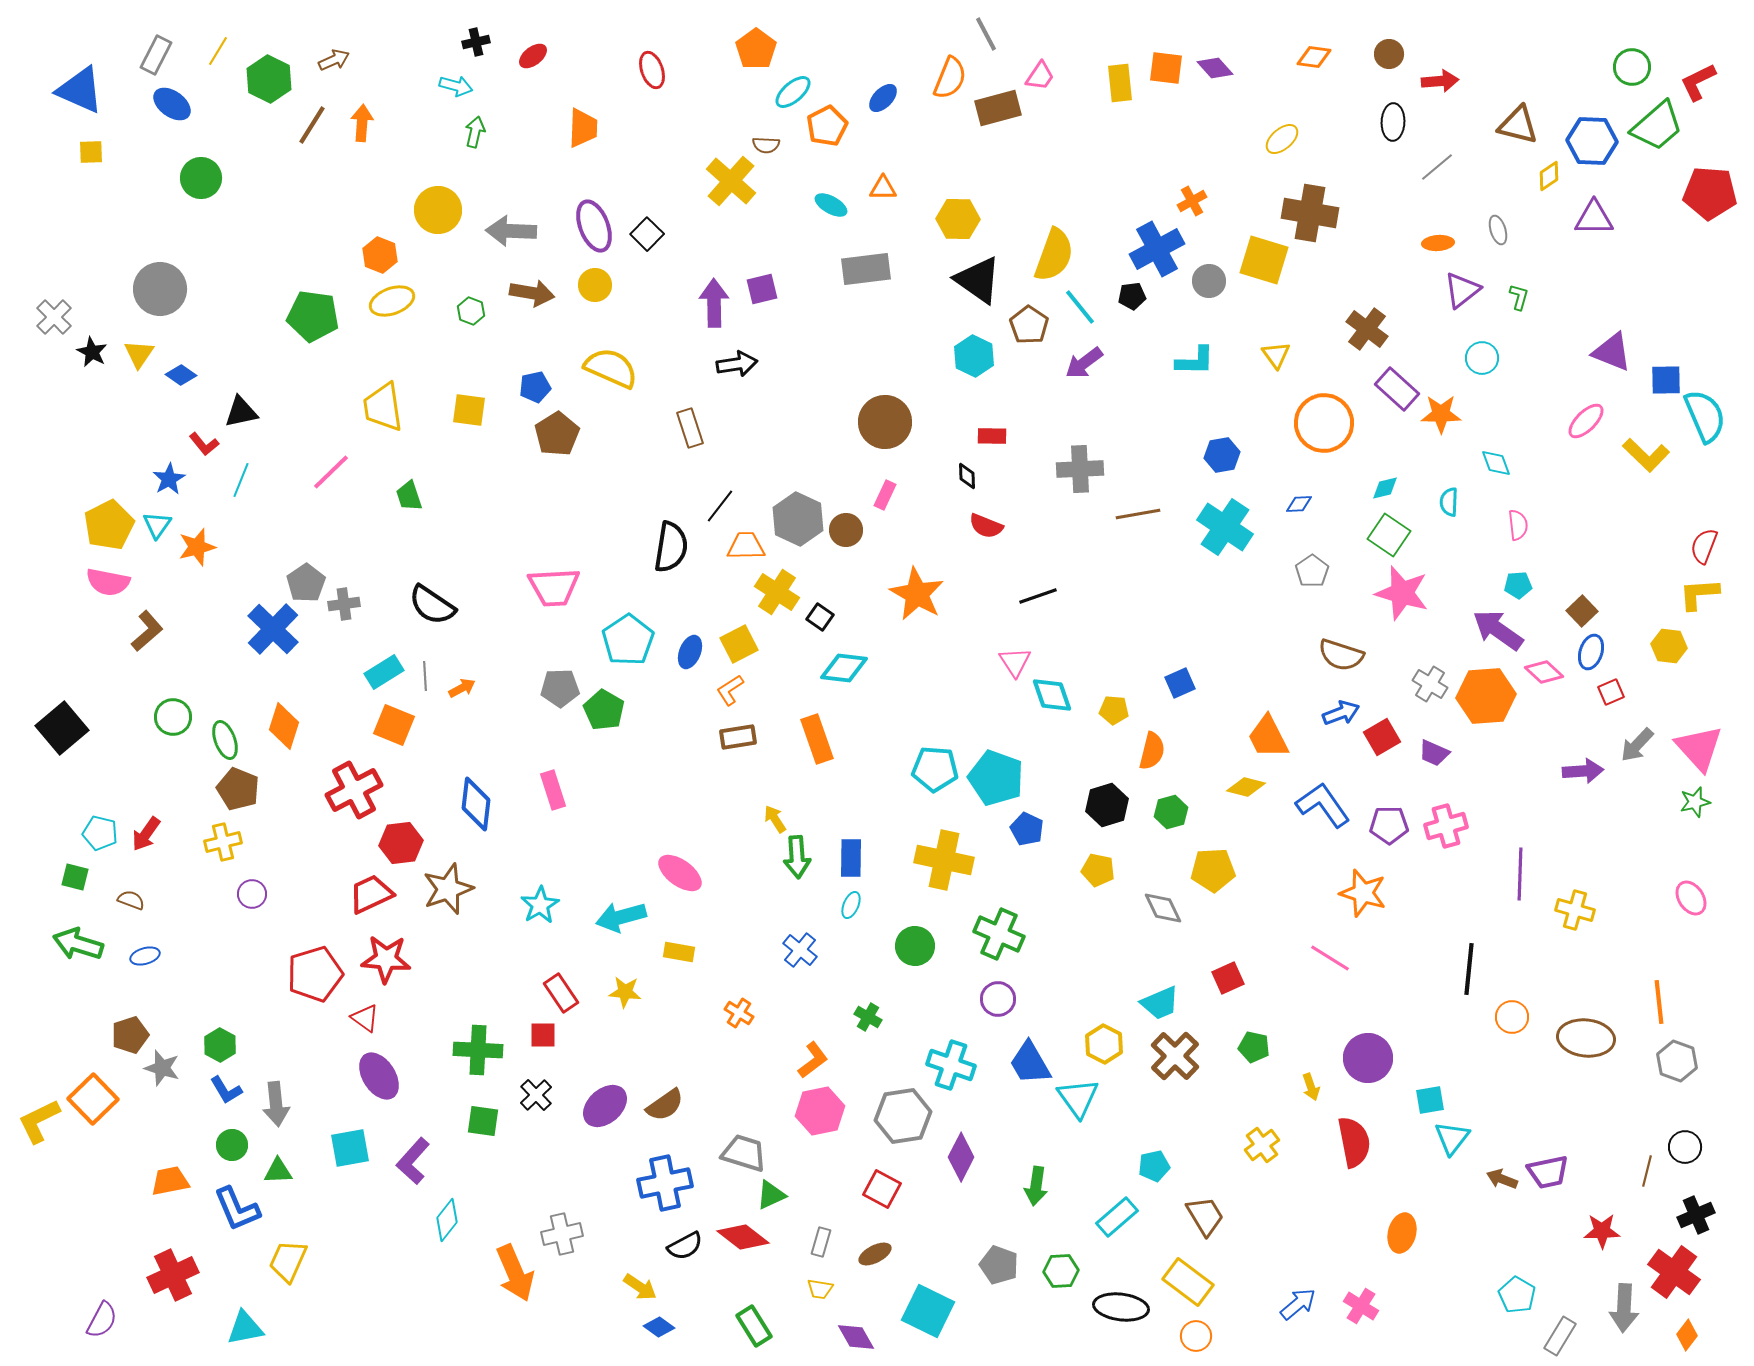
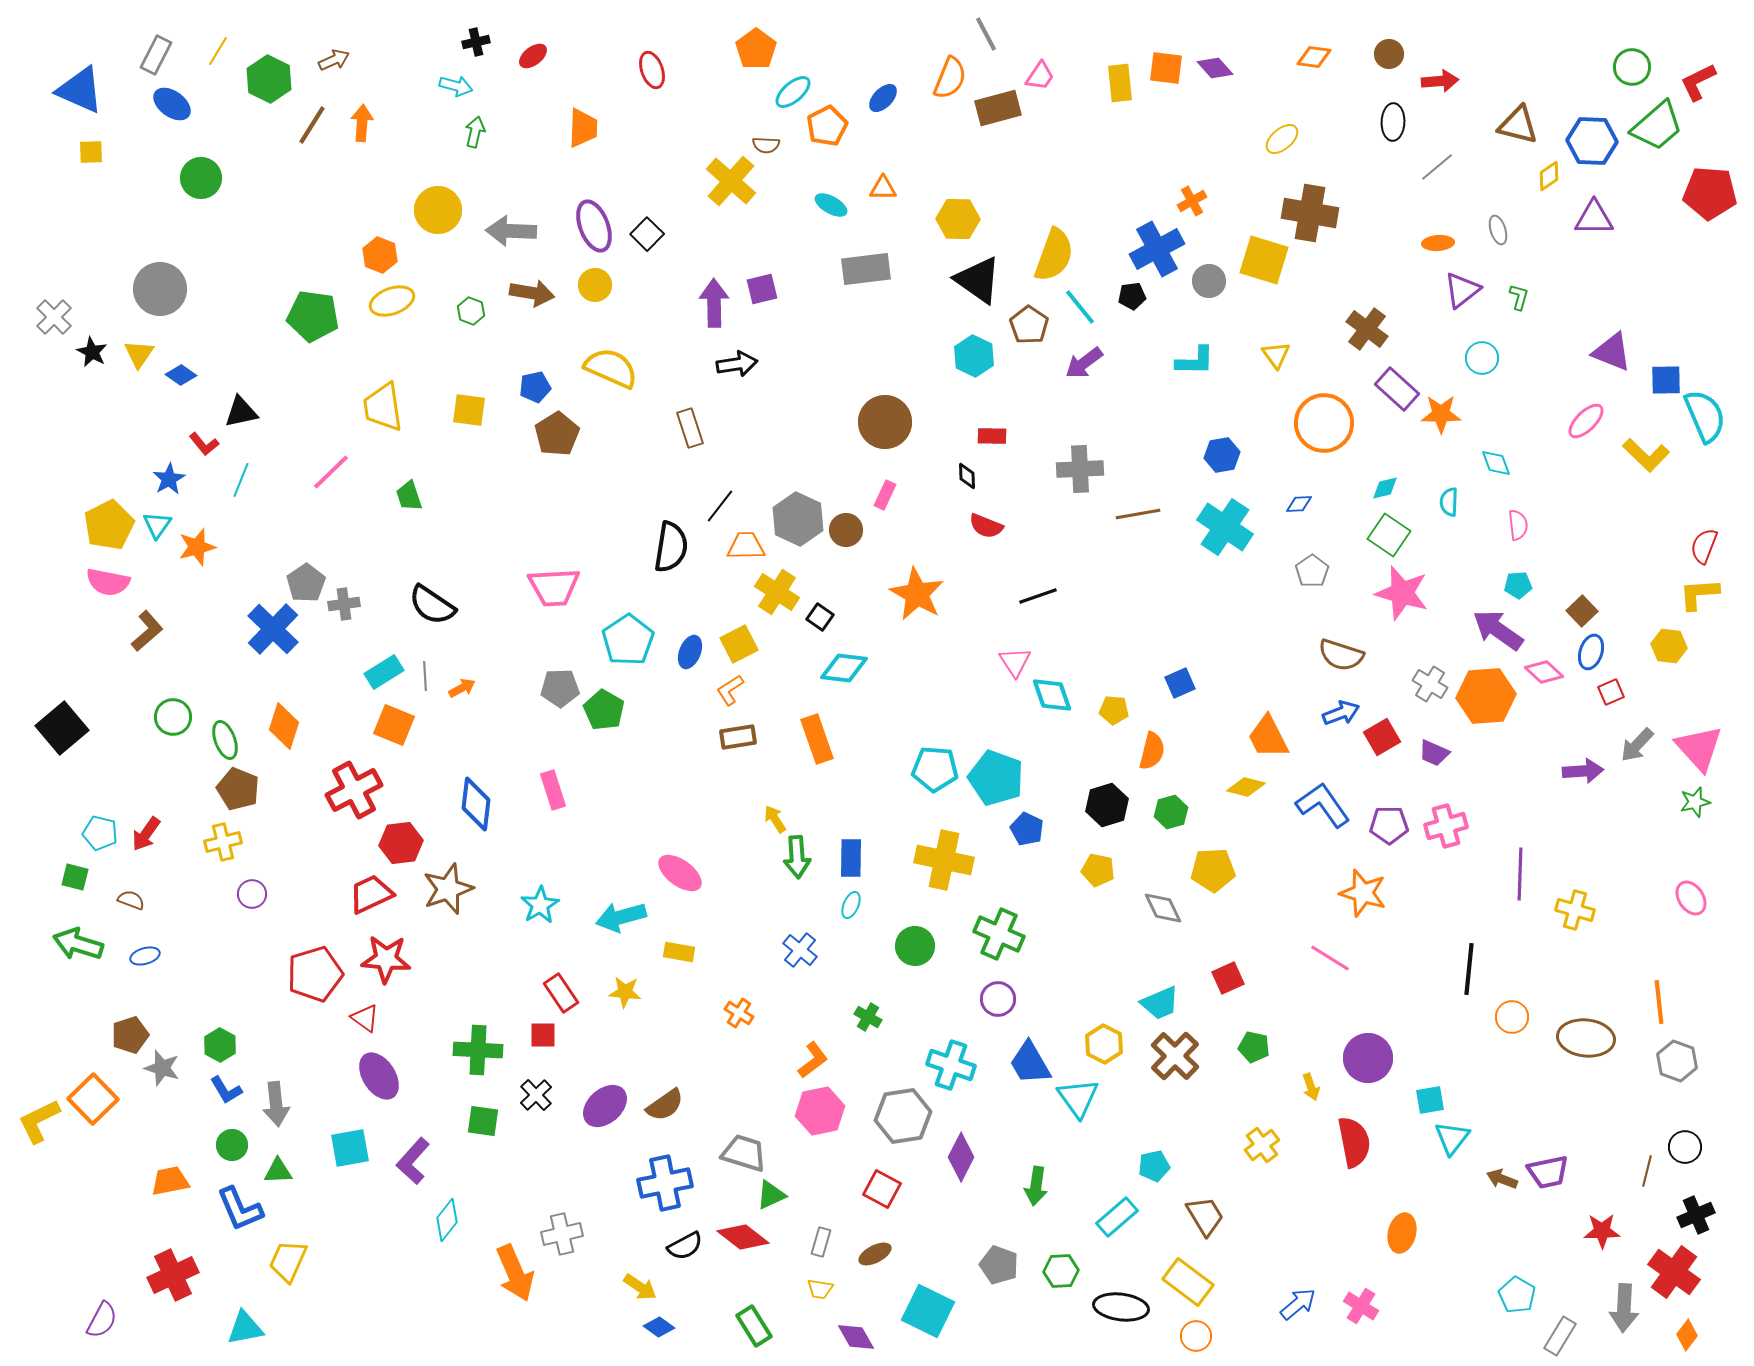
blue L-shape at (237, 1209): moved 3 px right
